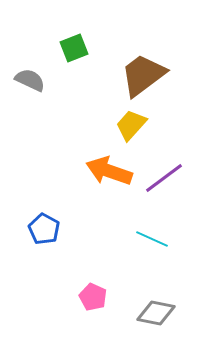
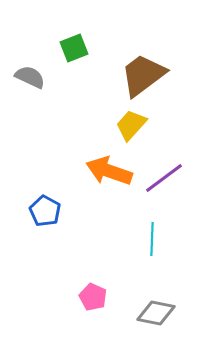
gray semicircle: moved 3 px up
blue pentagon: moved 1 px right, 18 px up
cyan line: rotated 68 degrees clockwise
